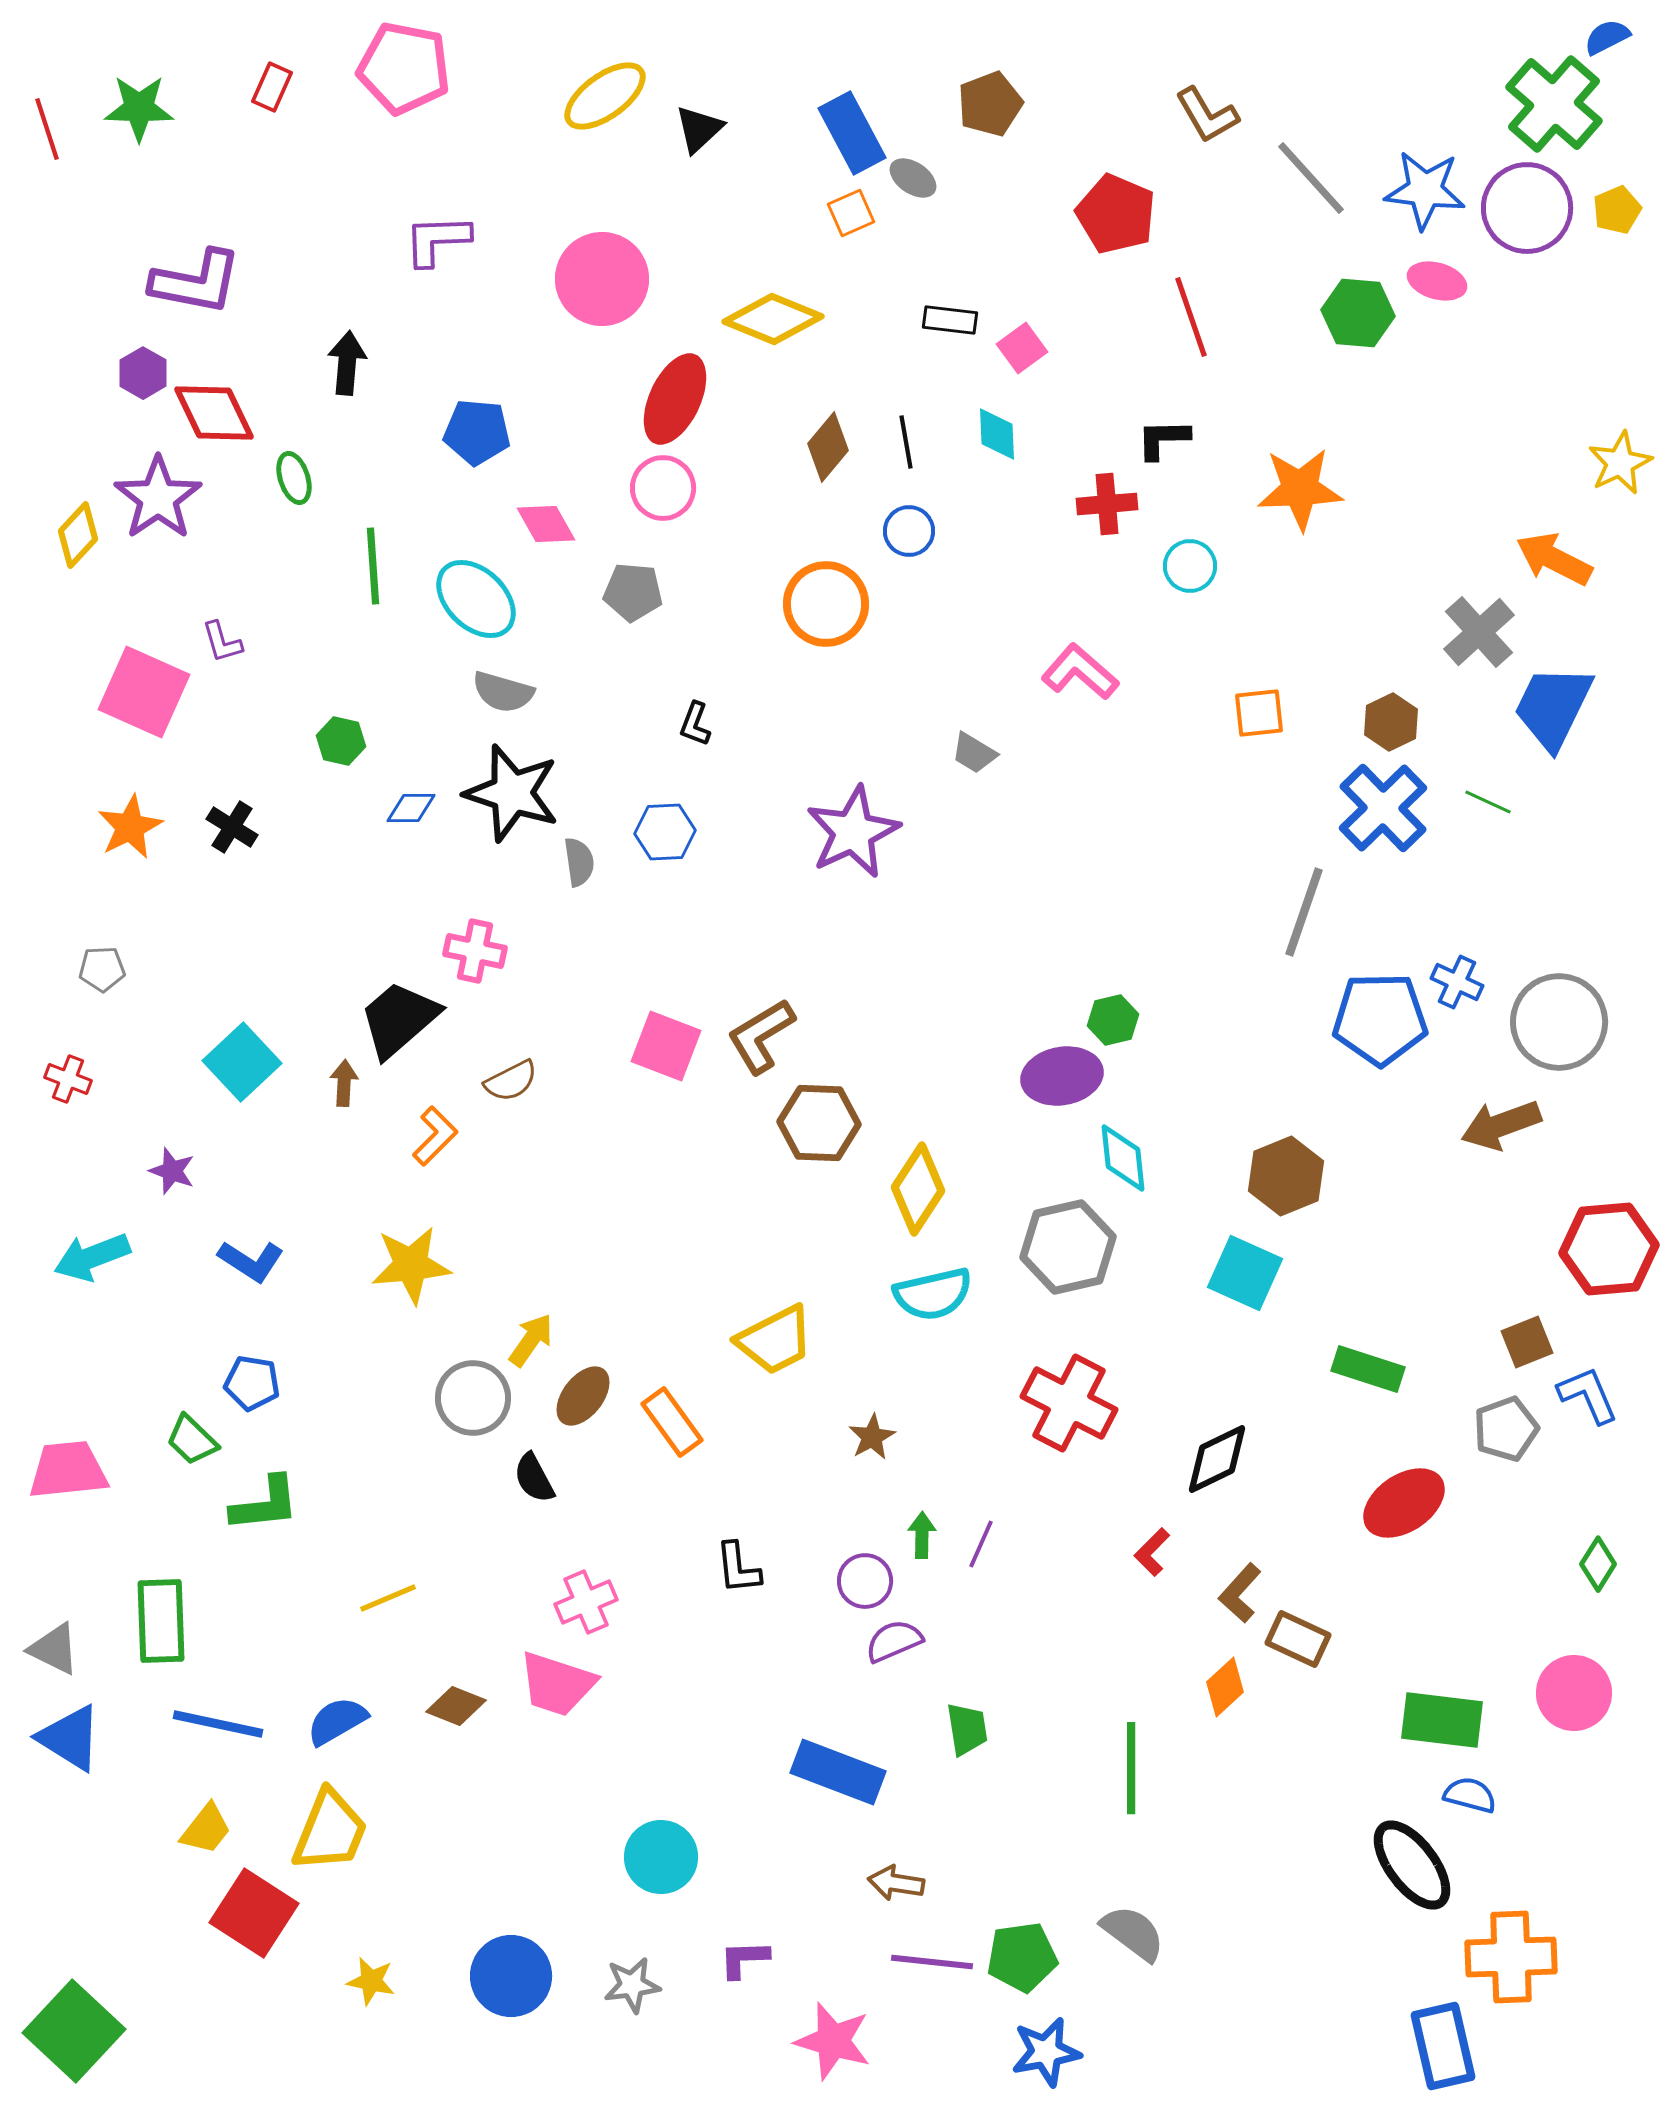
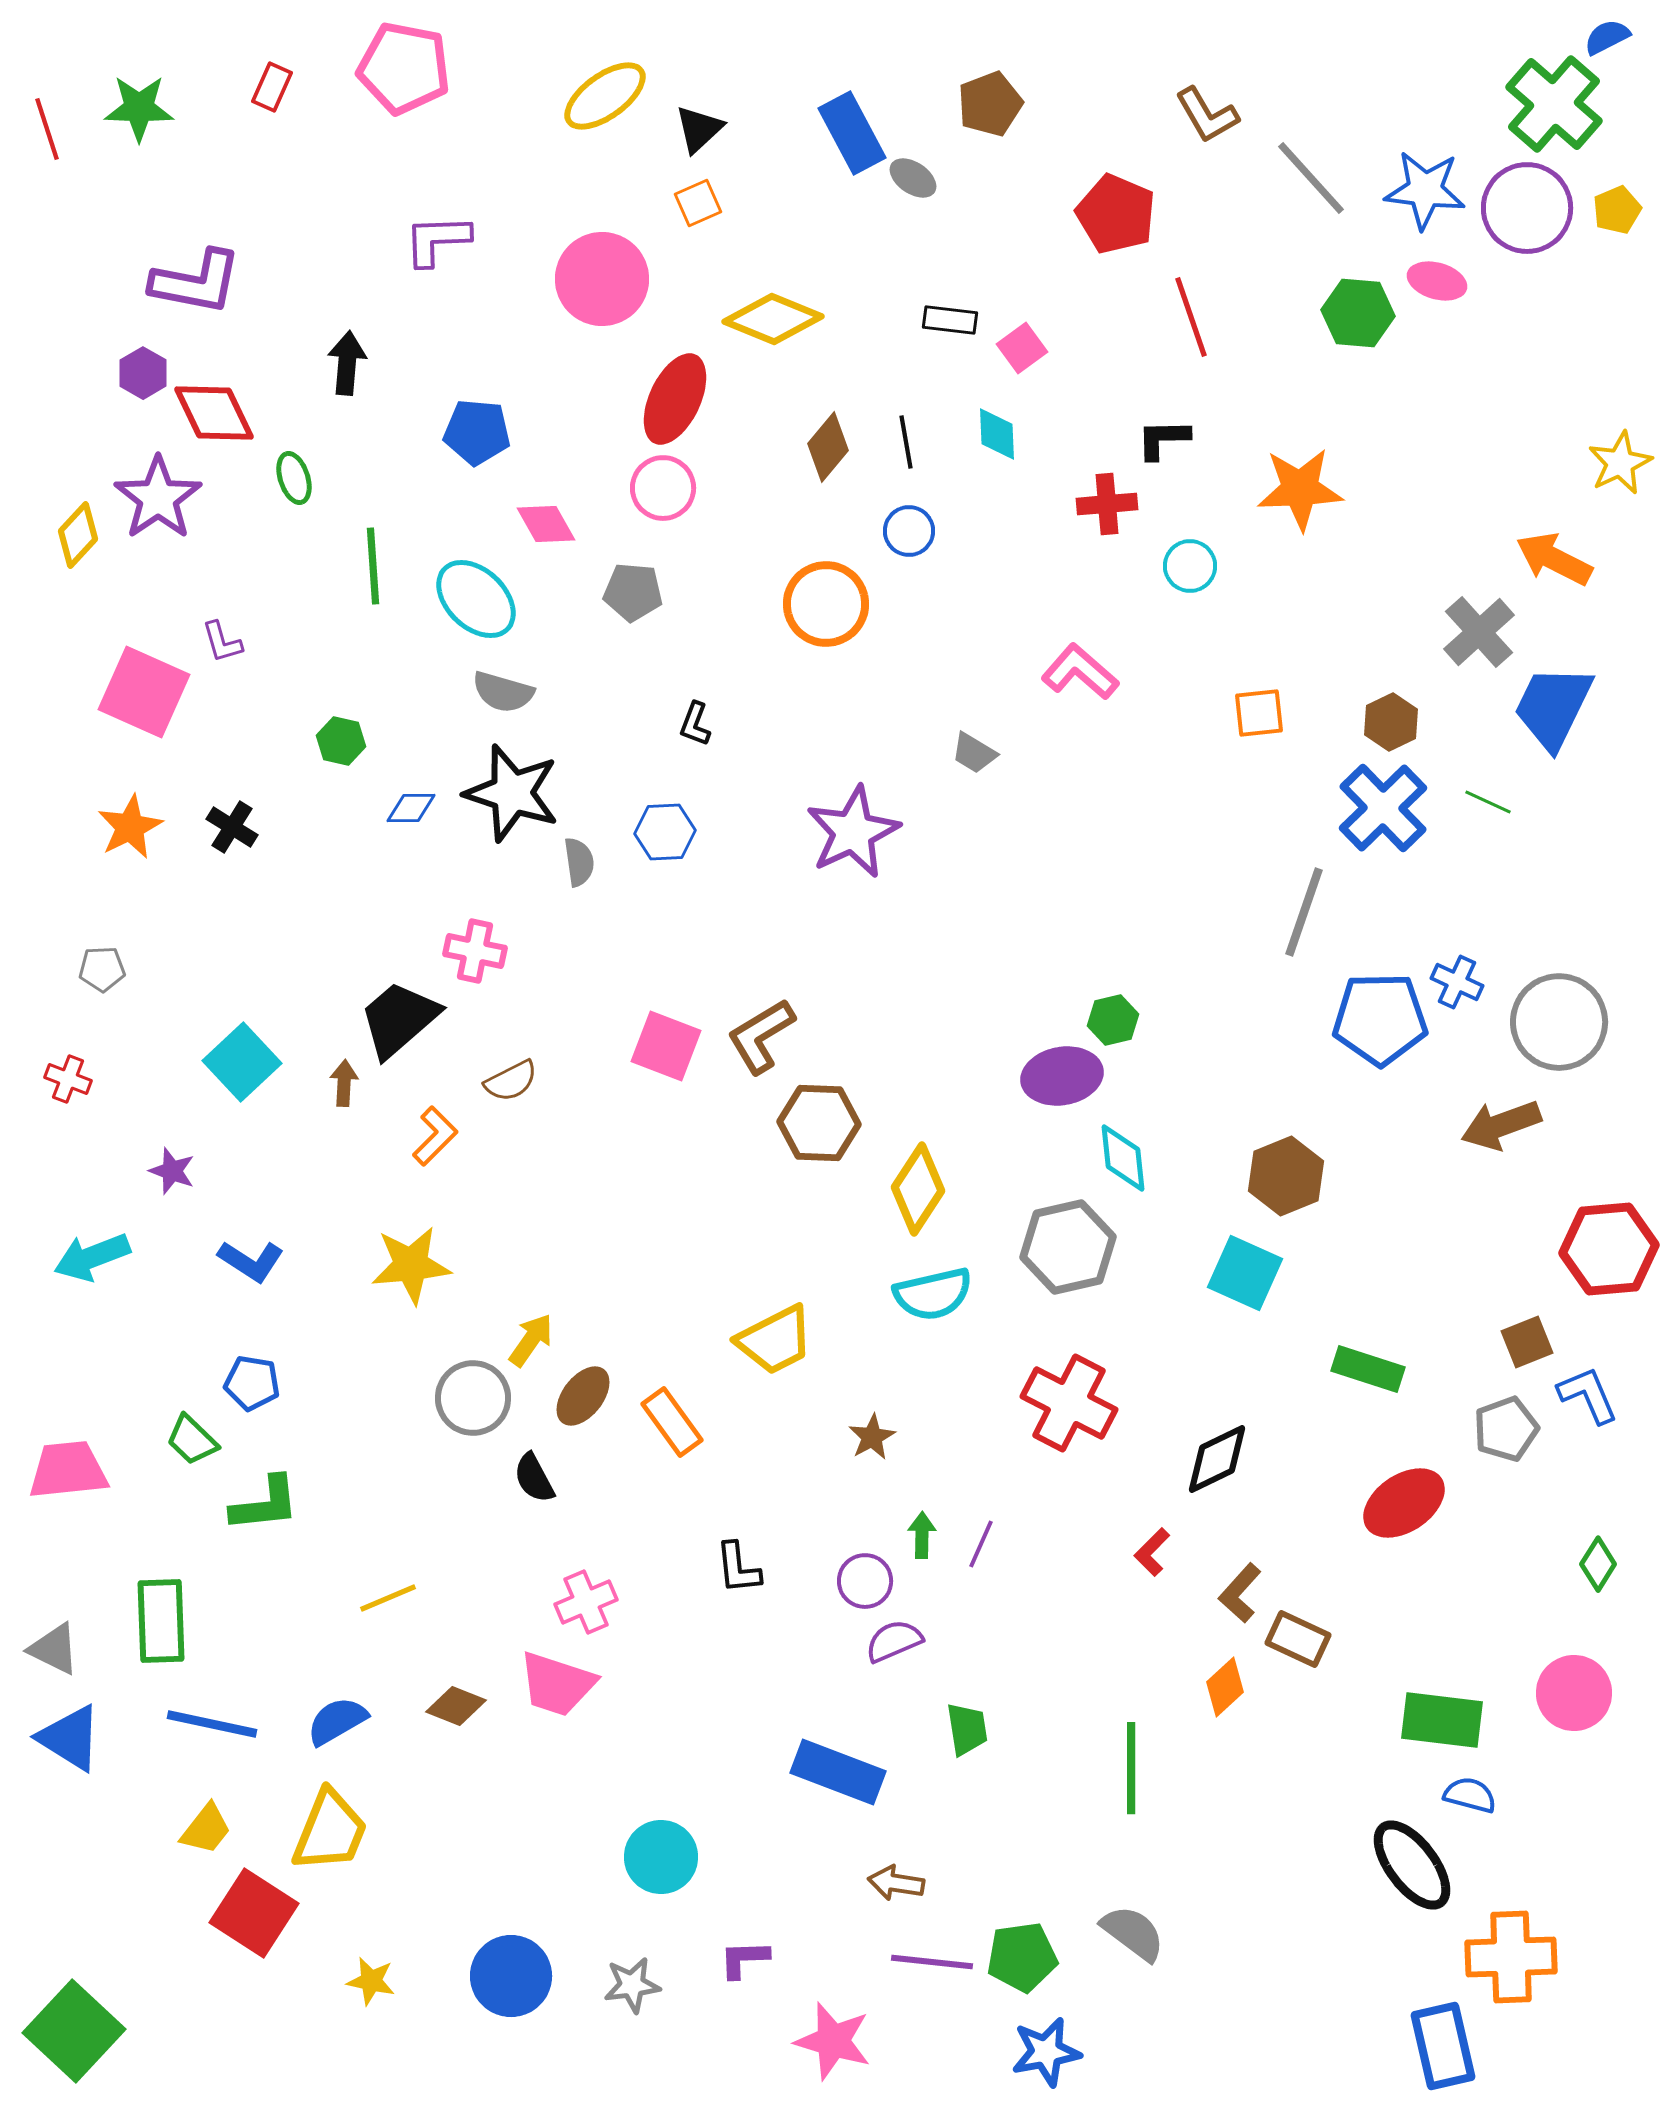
orange square at (851, 213): moved 153 px left, 10 px up
blue line at (218, 1724): moved 6 px left
